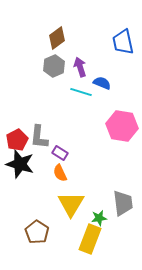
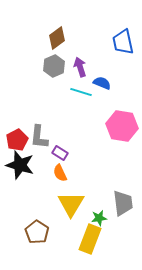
black star: moved 1 px down
